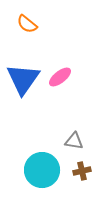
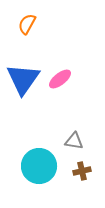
orange semicircle: rotated 80 degrees clockwise
pink ellipse: moved 2 px down
cyan circle: moved 3 px left, 4 px up
